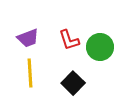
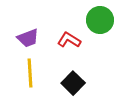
red L-shape: rotated 140 degrees clockwise
green circle: moved 27 px up
